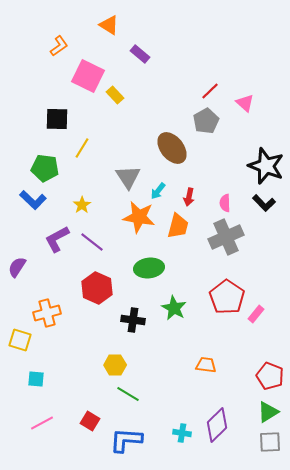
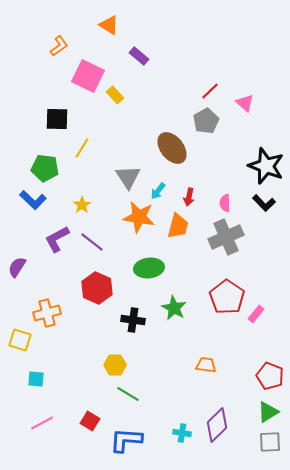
purple rectangle at (140, 54): moved 1 px left, 2 px down
